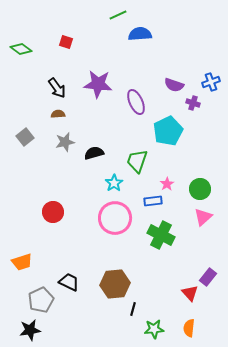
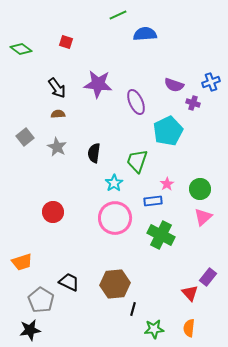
blue semicircle: moved 5 px right
gray star: moved 8 px left, 5 px down; rotated 30 degrees counterclockwise
black semicircle: rotated 66 degrees counterclockwise
gray pentagon: rotated 15 degrees counterclockwise
